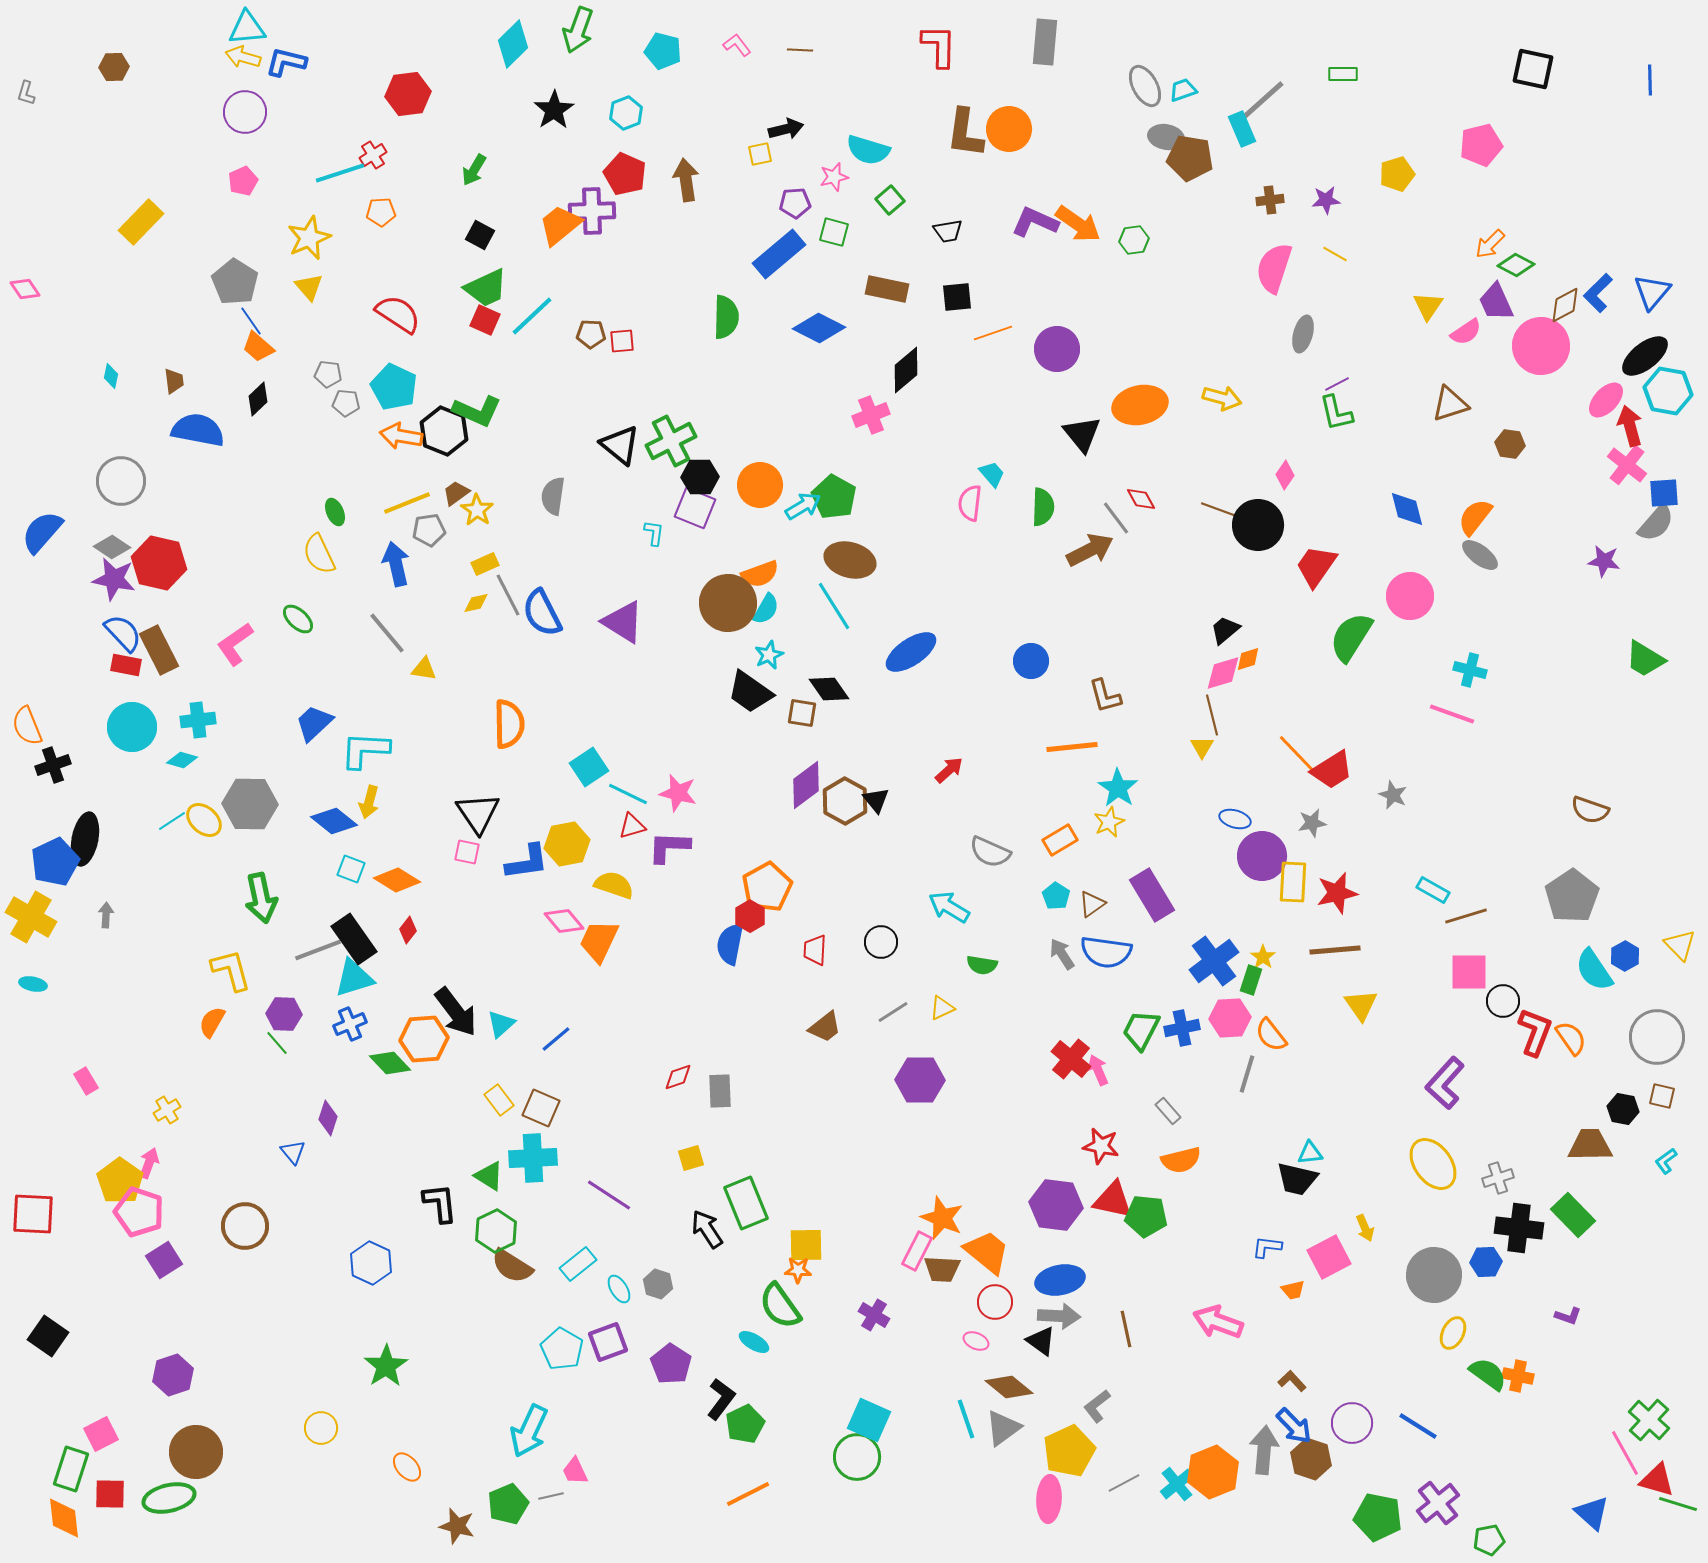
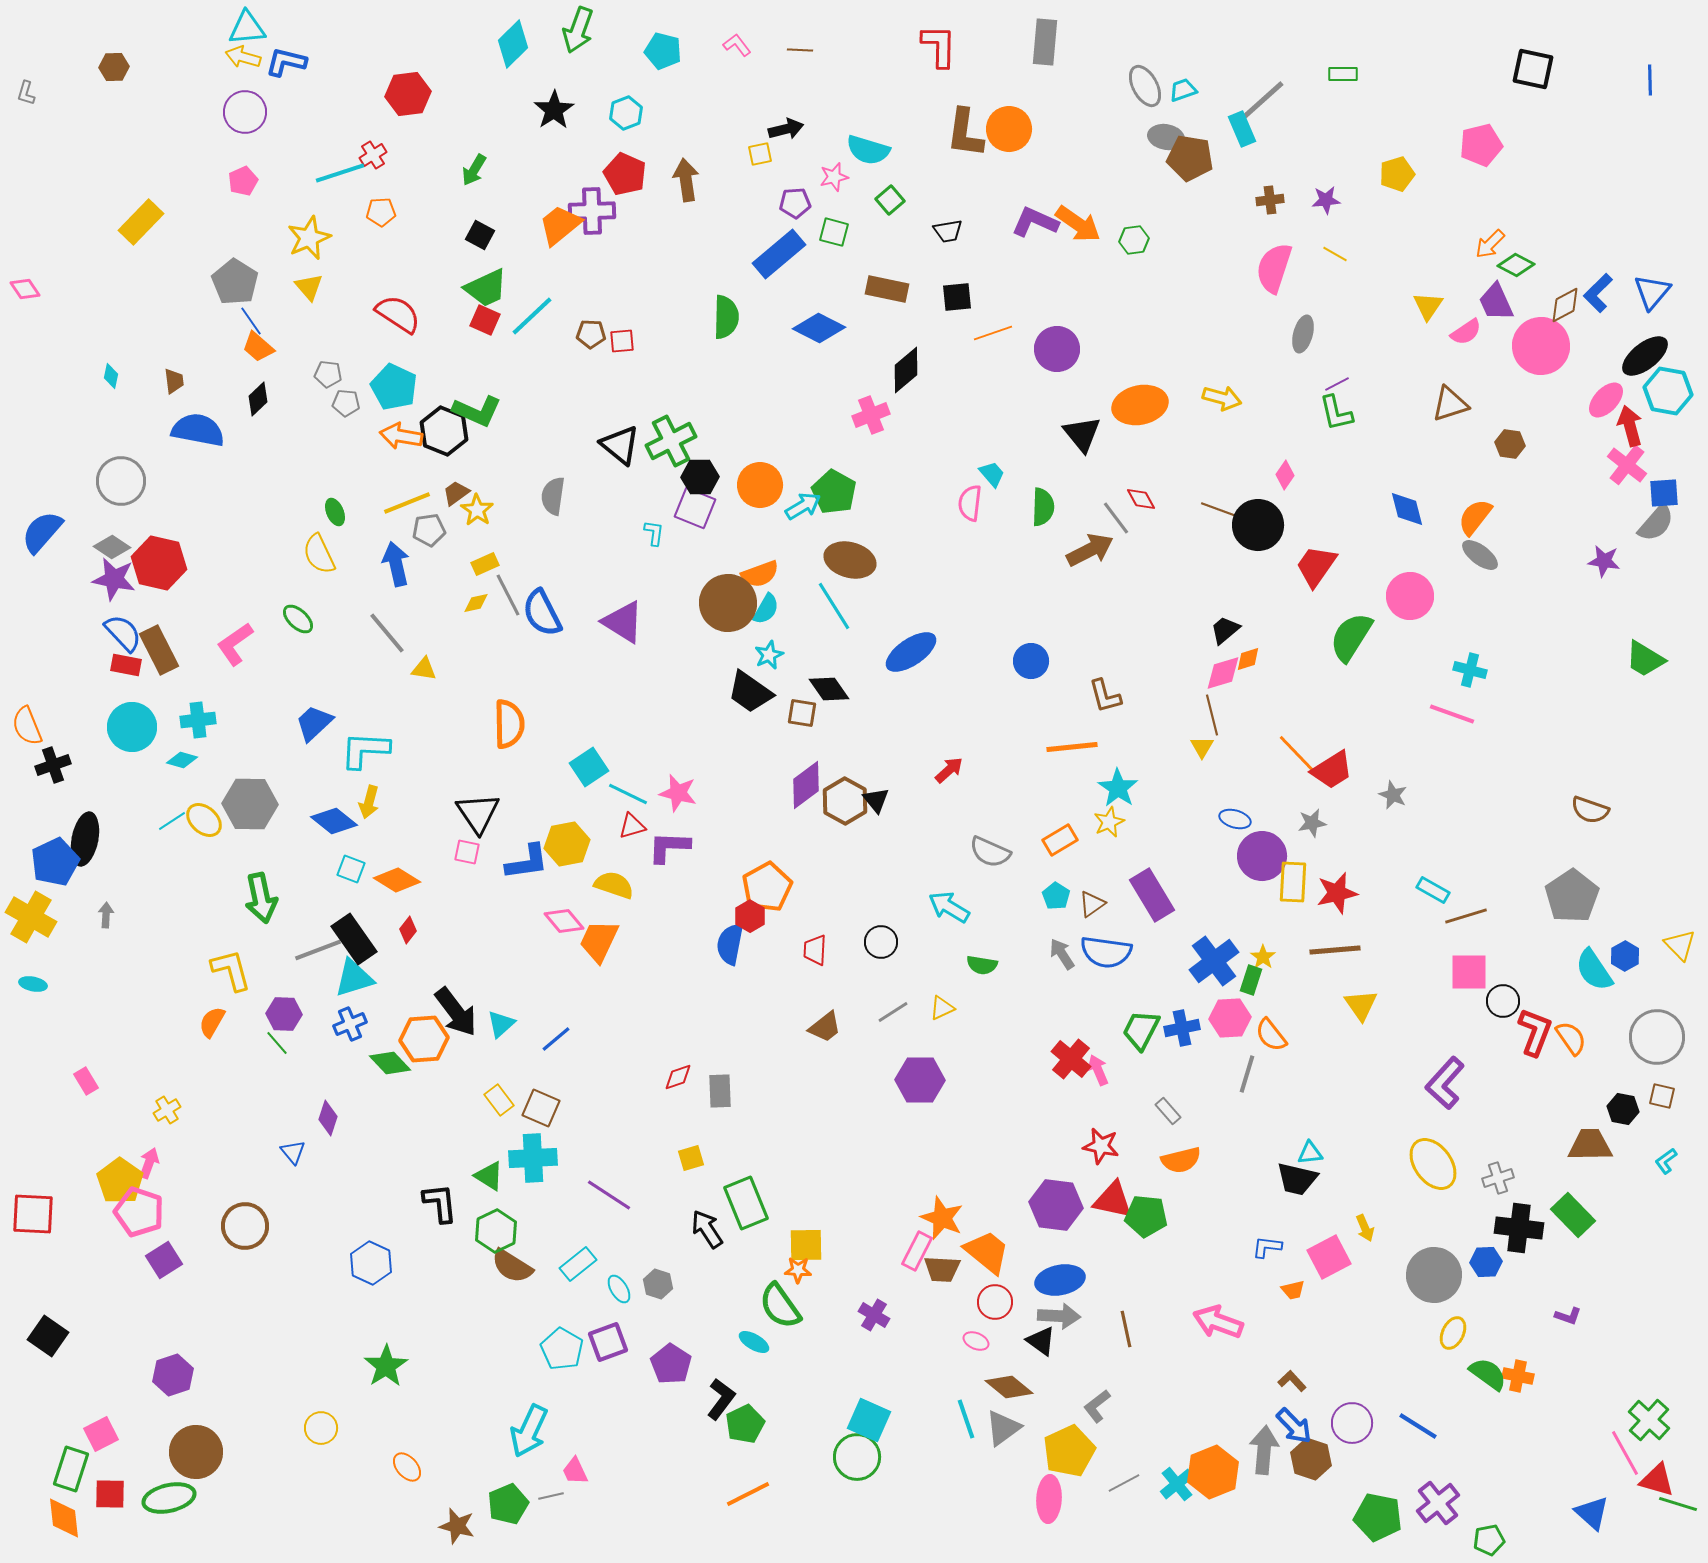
green pentagon at (834, 497): moved 5 px up
